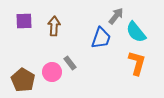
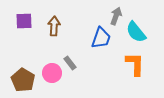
gray arrow: rotated 18 degrees counterclockwise
orange L-shape: moved 2 px left, 1 px down; rotated 15 degrees counterclockwise
pink circle: moved 1 px down
